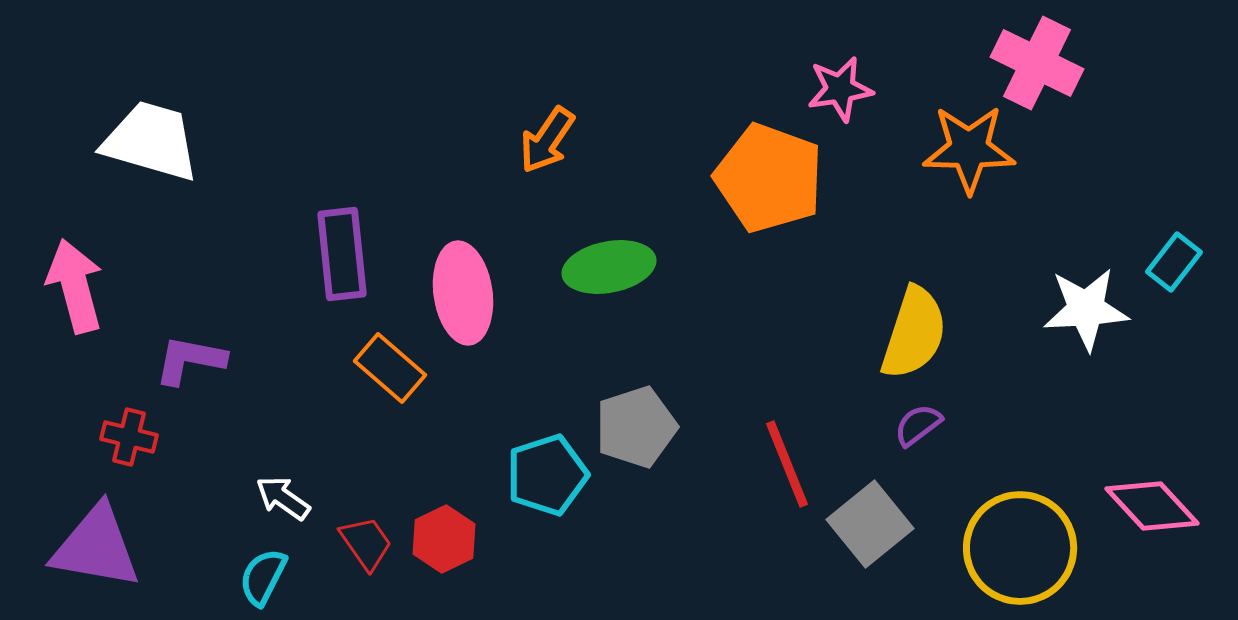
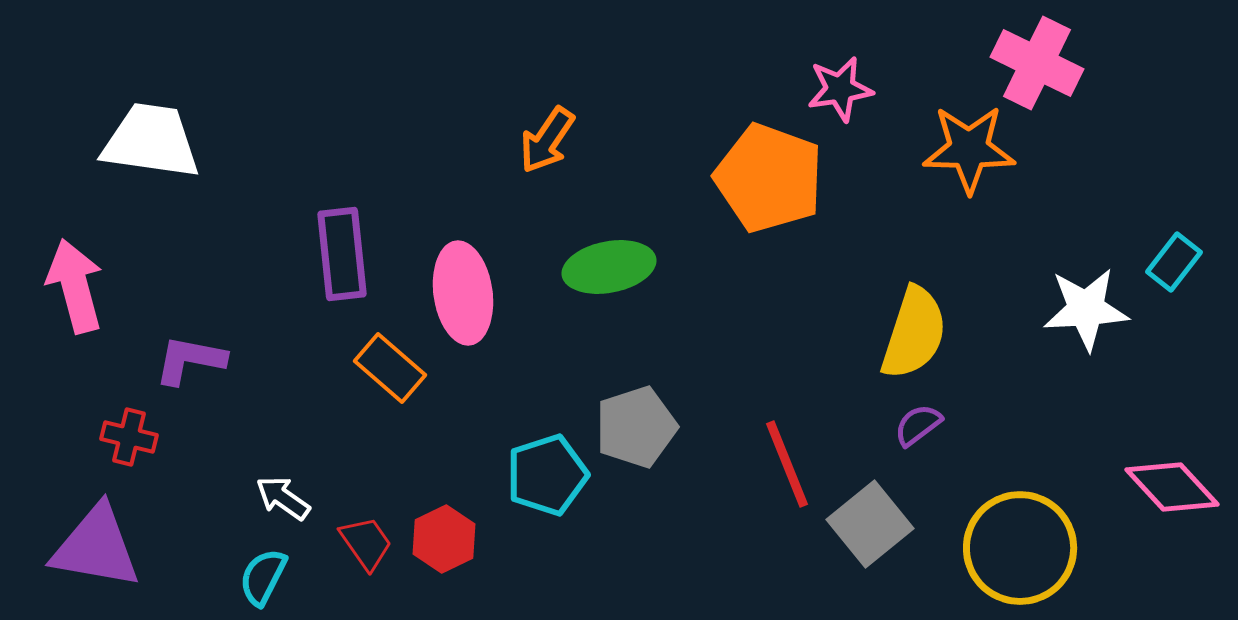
white trapezoid: rotated 8 degrees counterclockwise
pink diamond: moved 20 px right, 19 px up
